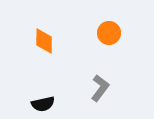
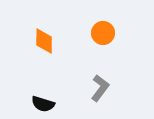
orange circle: moved 6 px left
black semicircle: rotated 30 degrees clockwise
